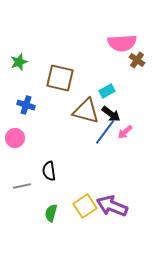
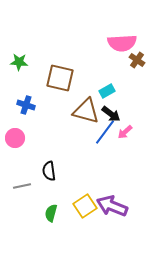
green star: rotated 24 degrees clockwise
